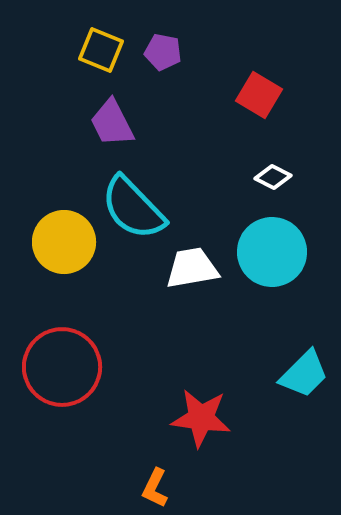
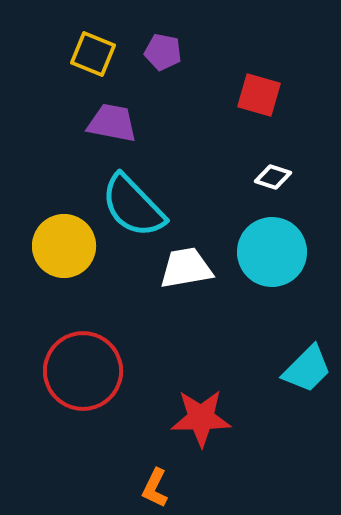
yellow square: moved 8 px left, 4 px down
red square: rotated 15 degrees counterclockwise
purple trapezoid: rotated 128 degrees clockwise
white diamond: rotated 9 degrees counterclockwise
cyan semicircle: moved 2 px up
yellow circle: moved 4 px down
white trapezoid: moved 6 px left
red circle: moved 21 px right, 4 px down
cyan trapezoid: moved 3 px right, 5 px up
red star: rotated 8 degrees counterclockwise
